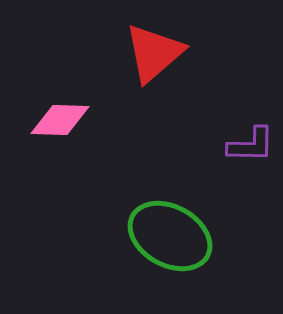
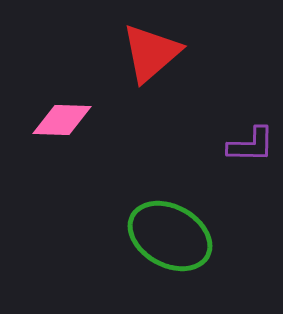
red triangle: moved 3 px left
pink diamond: moved 2 px right
